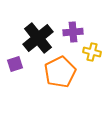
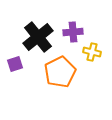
black cross: moved 1 px up
